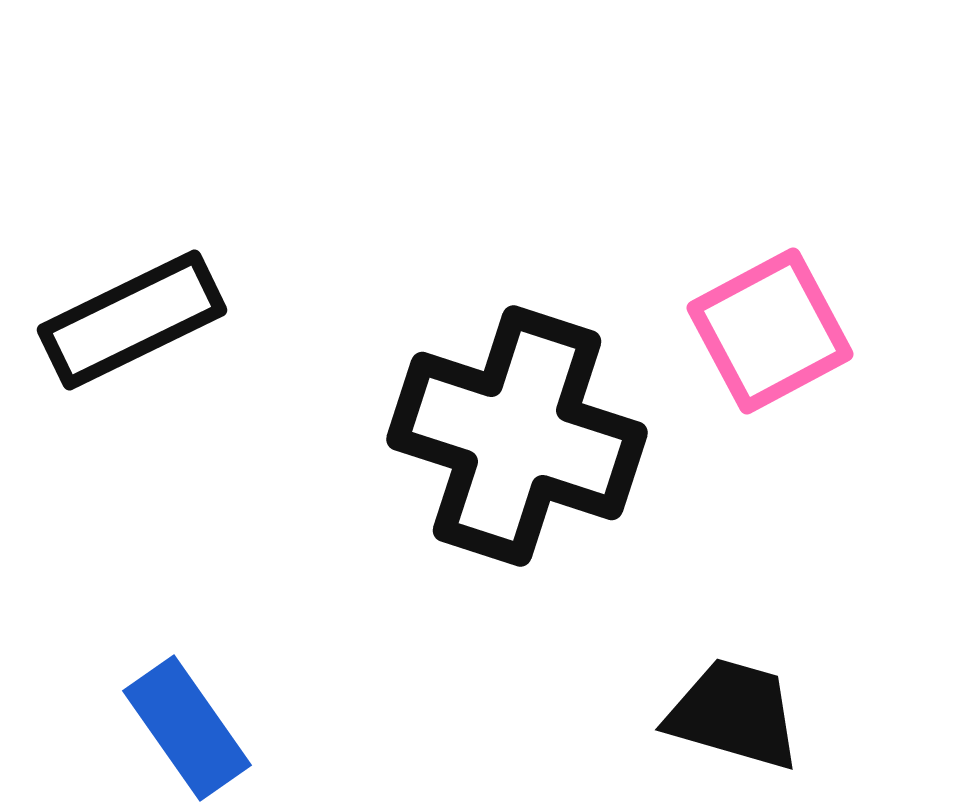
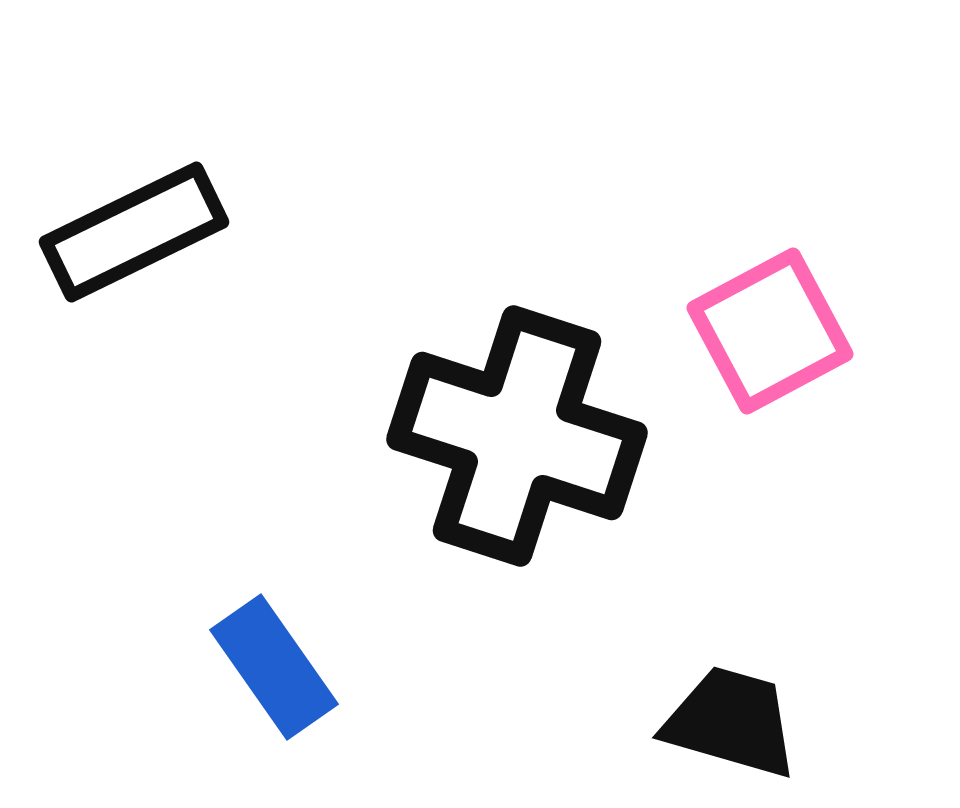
black rectangle: moved 2 px right, 88 px up
black trapezoid: moved 3 px left, 8 px down
blue rectangle: moved 87 px right, 61 px up
